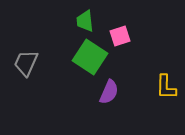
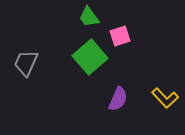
green trapezoid: moved 4 px right, 4 px up; rotated 30 degrees counterclockwise
green square: rotated 16 degrees clockwise
yellow L-shape: moved 1 px left, 11 px down; rotated 44 degrees counterclockwise
purple semicircle: moved 9 px right, 7 px down
